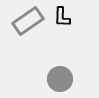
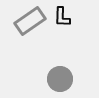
gray rectangle: moved 2 px right
